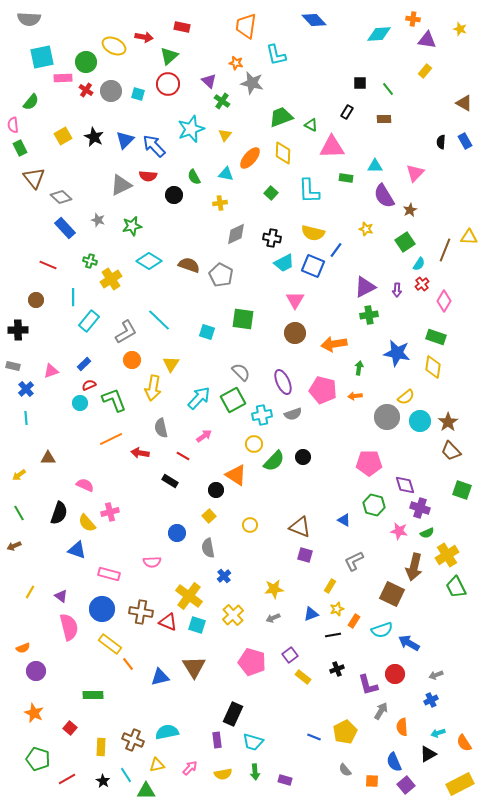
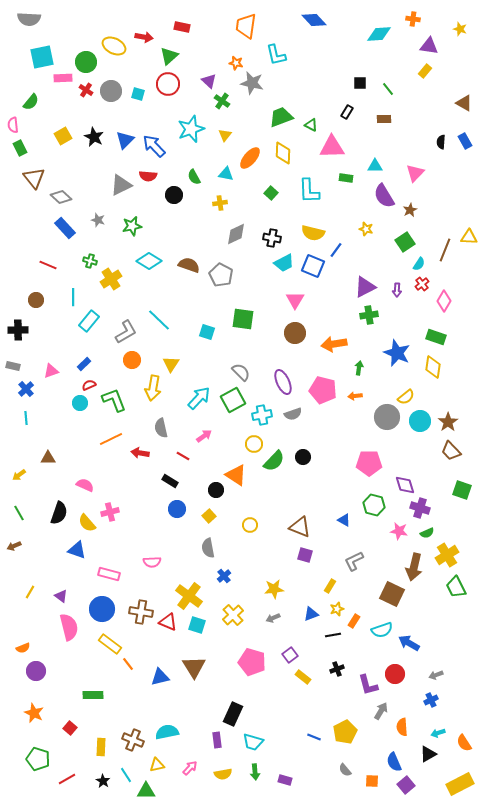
purple triangle at (427, 40): moved 2 px right, 6 px down
blue star at (397, 353): rotated 12 degrees clockwise
blue circle at (177, 533): moved 24 px up
